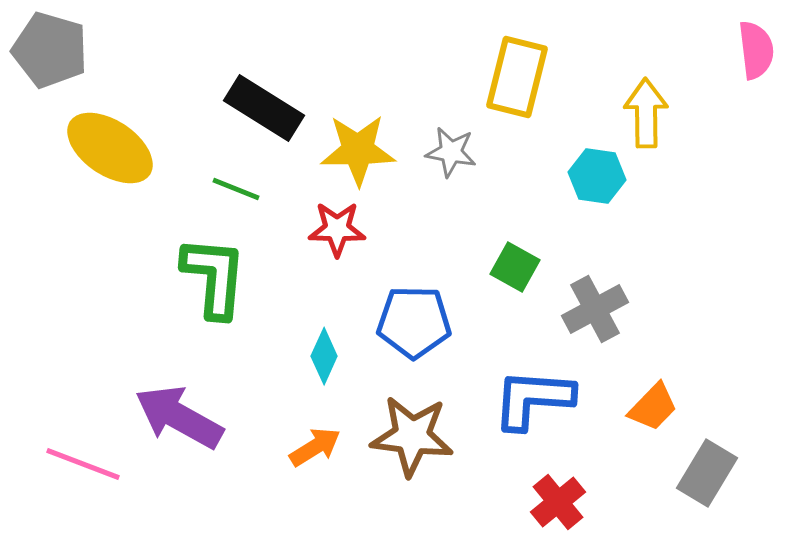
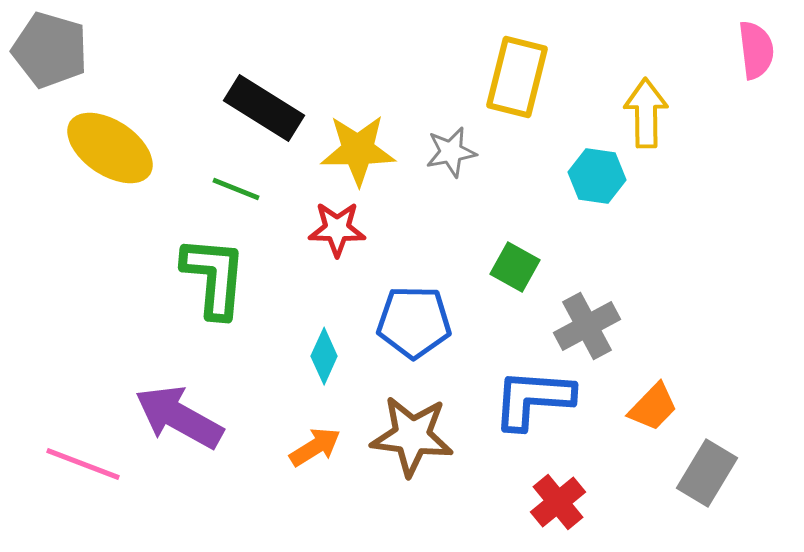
gray star: rotated 21 degrees counterclockwise
gray cross: moved 8 px left, 17 px down
